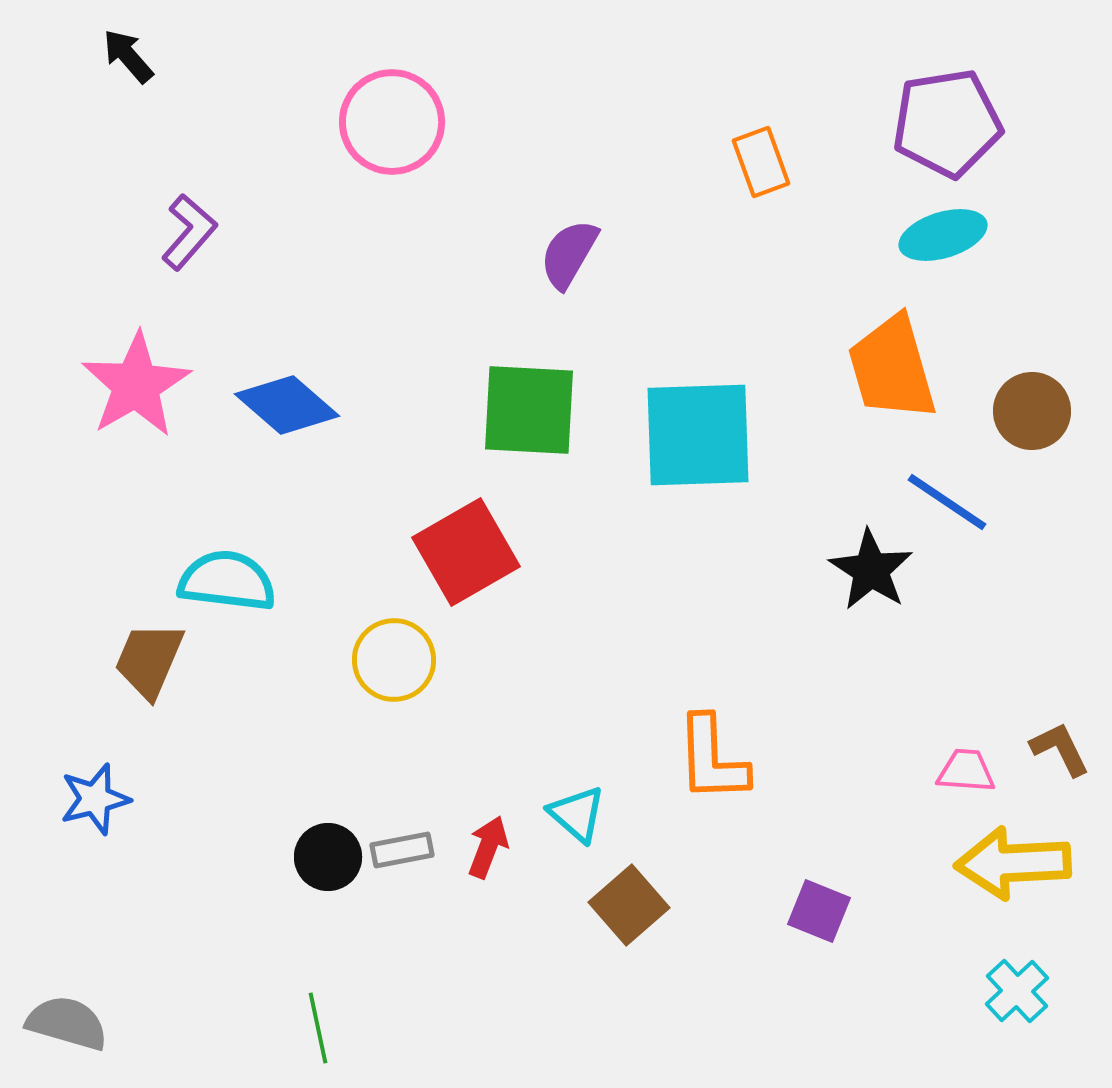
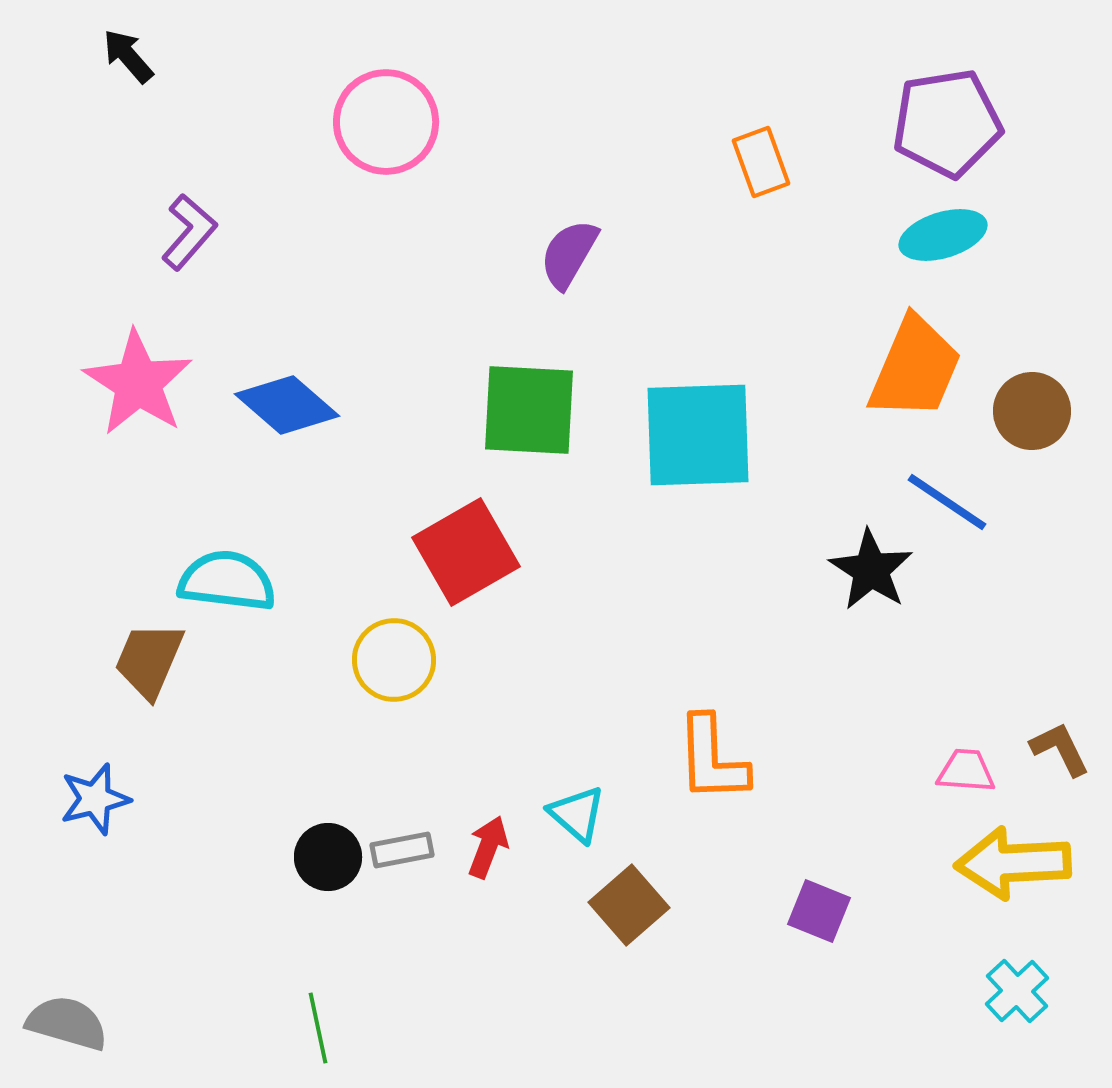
pink circle: moved 6 px left
orange trapezoid: moved 23 px right; rotated 141 degrees counterclockwise
pink star: moved 2 px right, 2 px up; rotated 9 degrees counterclockwise
